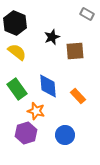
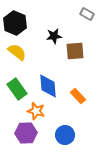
black star: moved 2 px right, 1 px up; rotated 14 degrees clockwise
purple hexagon: rotated 15 degrees clockwise
